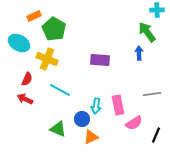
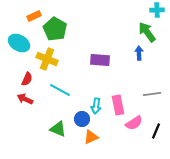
green pentagon: moved 1 px right
black line: moved 4 px up
